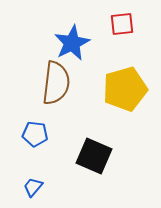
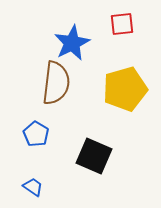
blue pentagon: moved 1 px right; rotated 25 degrees clockwise
blue trapezoid: rotated 85 degrees clockwise
